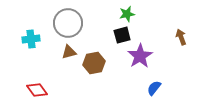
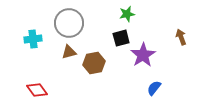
gray circle: moved 1 px right
black square: moved 1 px left, 3 px down
cyan cross: moved 2 px right
purple star: moved 3 px right, 1 px up
